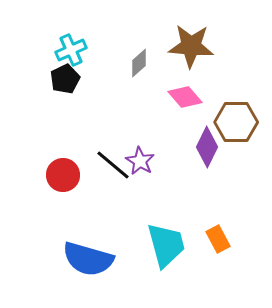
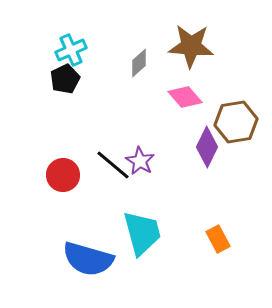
brown hexagon: rotated 9 degrees counterclockwise
cyan trapezoid: moved 24 px left, 12 px up
